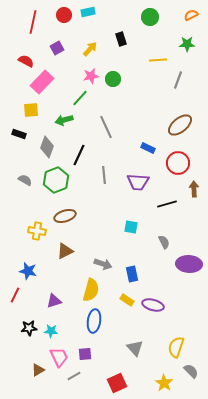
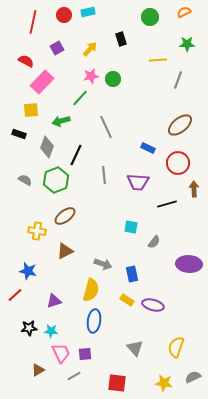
orange semicircle at (191, 15): moved 7 px left, 3 px up
green arrow at (64, 120): moved 3 px left, 1 px down
black line at (79, 155): moved 3 px left
brown ellipse at (65, 216): rotated 20 degrees counterclockwise
gray semicircle at (164, 242): moved 10 px left; rotated 64 degrees clockwise
red line at (15, 295): rotated 21 degrees clockwise
pink trapezoid at (59, 357): moved 2 px right, 4 px up
gray semicircle at (191, 371): moved 2 px right, 6 px down; rotated 70 degrees counterclockwise
red square at (117, 383): rotated 30 degrees clockwise
yellow star at (164, 383): rotated 24 degrees counterclockwise
